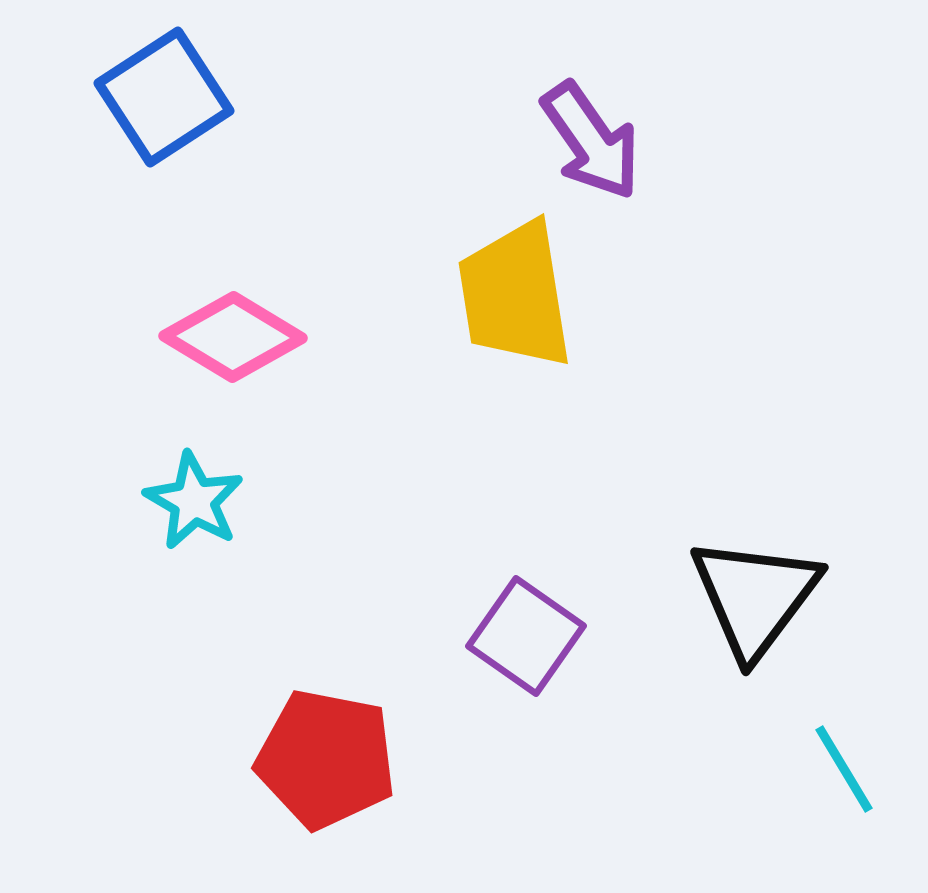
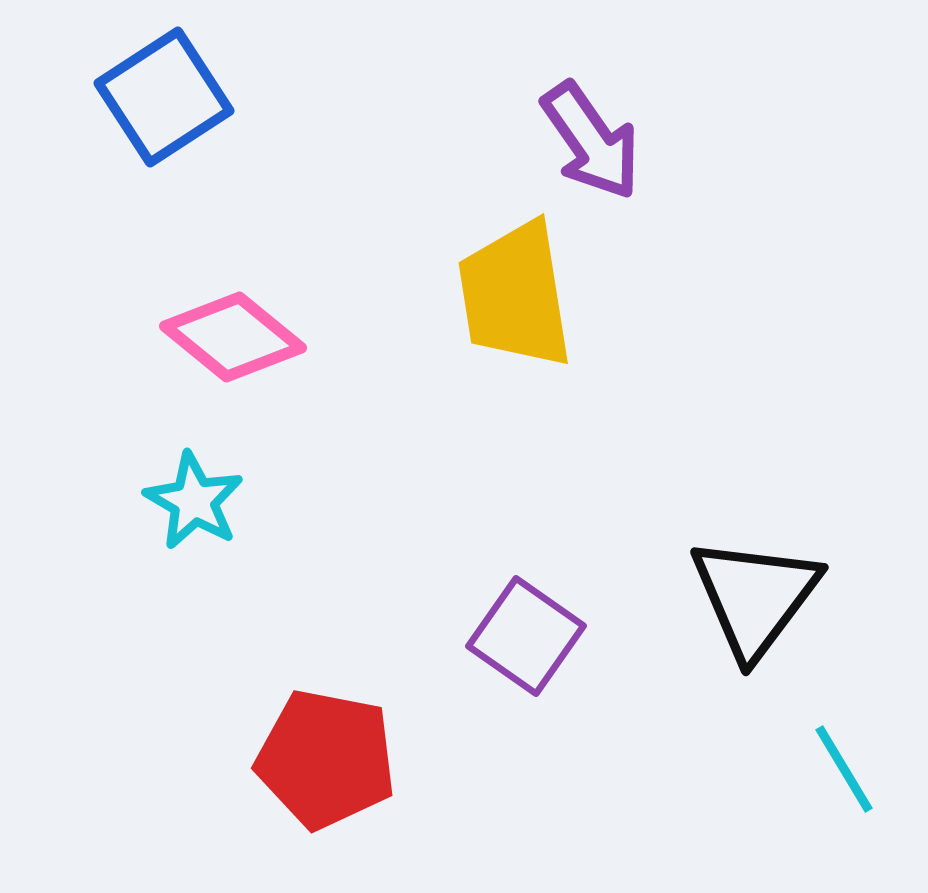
pink diamond: rotated 8 degrees clockwise
